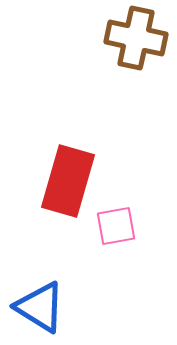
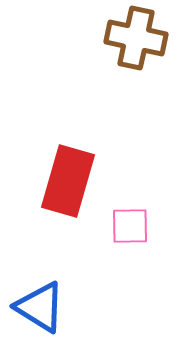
pink square: moved 14 px right; rotated 9 degrees clockwise
